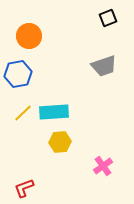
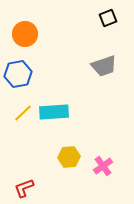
orange circle: moved 4 px left, 2 px up
yellow hexagon: moved 9 px right, 15 px down
